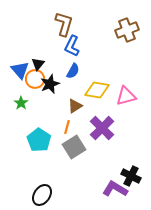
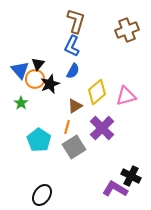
brown L-shape: moved 12 px right, 3 px up
yellow diamond: moved 2 px down; rotated 50 degrees counterclockwise
